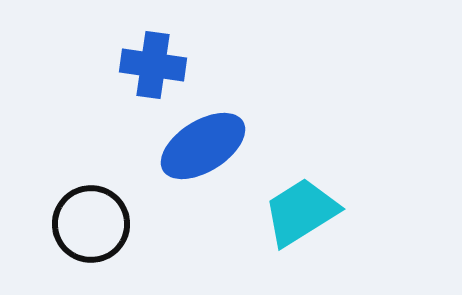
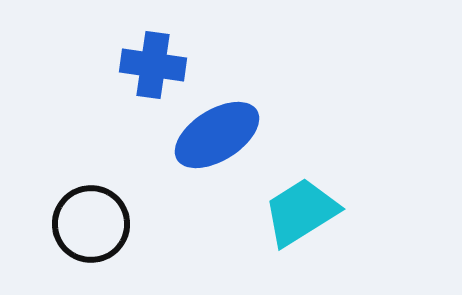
blue ellipse: moved 14 px right, 11 px up
